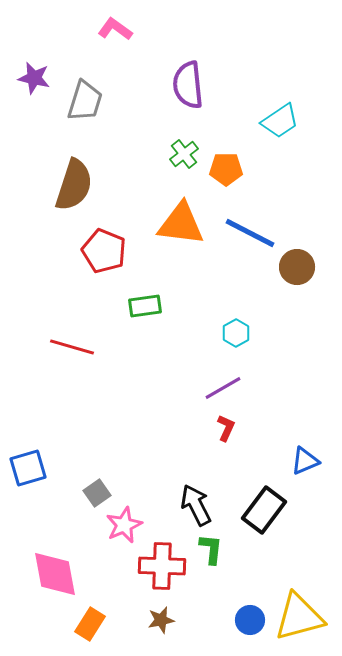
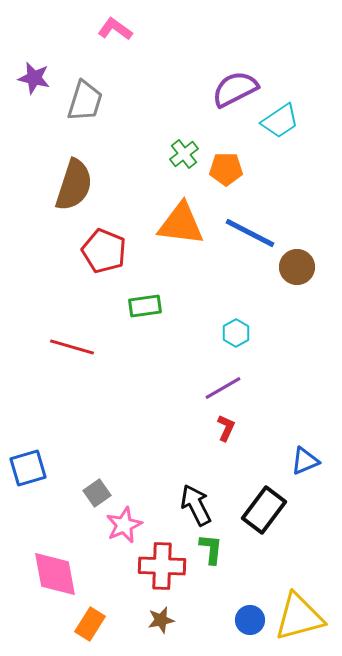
purple semicircle: moved 47 px right, 4 px down; rotated 69 degrees clockwise
